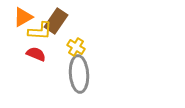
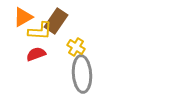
red semicircle: rotated 42 degrees counterclockwise
gray ellipse: moved 3 px right
